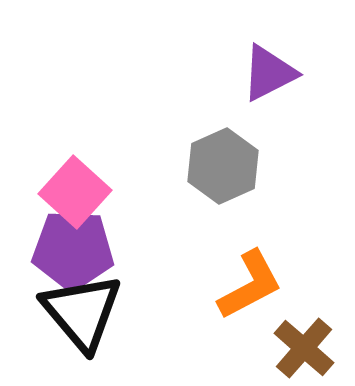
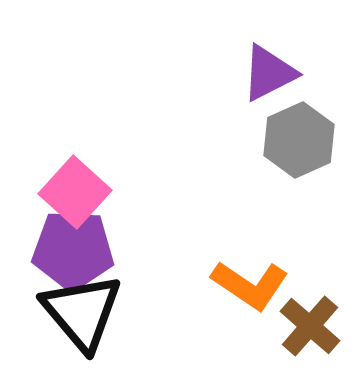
gray hexagon: moved 76 px right, 26 px up
orange L-shape: rotated 62 degrees clockwise
brown cross: moved 6 px right, 22 px up
